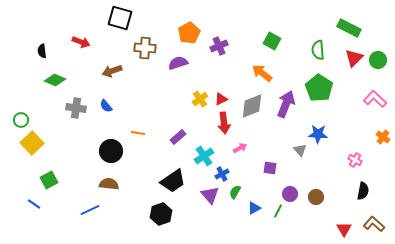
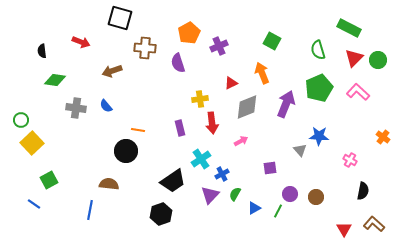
green semicircle at (318, 50): rotated 12 degrees counterclockwise
purple semicircle at (178, 63): rotated 90 degrees counterclockwise
orange arrow at (262, 73): rotated 30 degrees clockwise
green diamond at (55, 80): rotated 15 degrees counterclockwise
green pentagon at (319, 88): rotated 16 degrees clockwise
yellow cross at (200, 99): rotated 28 degrees clockwise
red triangle at (221, 99): moved 10 px right, 16 px up
pink L-shape at (375, 99): moved 17 px left, 7 px up
gray diamond at (252, 106): moved 5 px left, 1 px down
red arrow at (224, 123): moved 12 px left
orange line at (138, 133): moved 3 px up
blue star at (318, 134): moved 1 px right, 2 px down
purple rectangle at (178, 137): moved 2 px right, 9 px up; rotated 63 degrees counterclockwise
pink arrow at (240, 148): moved 1 px right, 7 px up
black circle at (111, 151): moved 15 px right
cyan cross at (204, 156): moved 3 px left, 3 px down
pink cross at (355, 160): moved 5 px left
purple square at (270, 168): rotated 16 degrees counterclockwise
green semicircle at (235, 192): moved 2 px down
purple triangle at (210, 195): rotated 24 degrees clockwise
blue line at (90, 210): rotated 54 degrees counterclockwise
